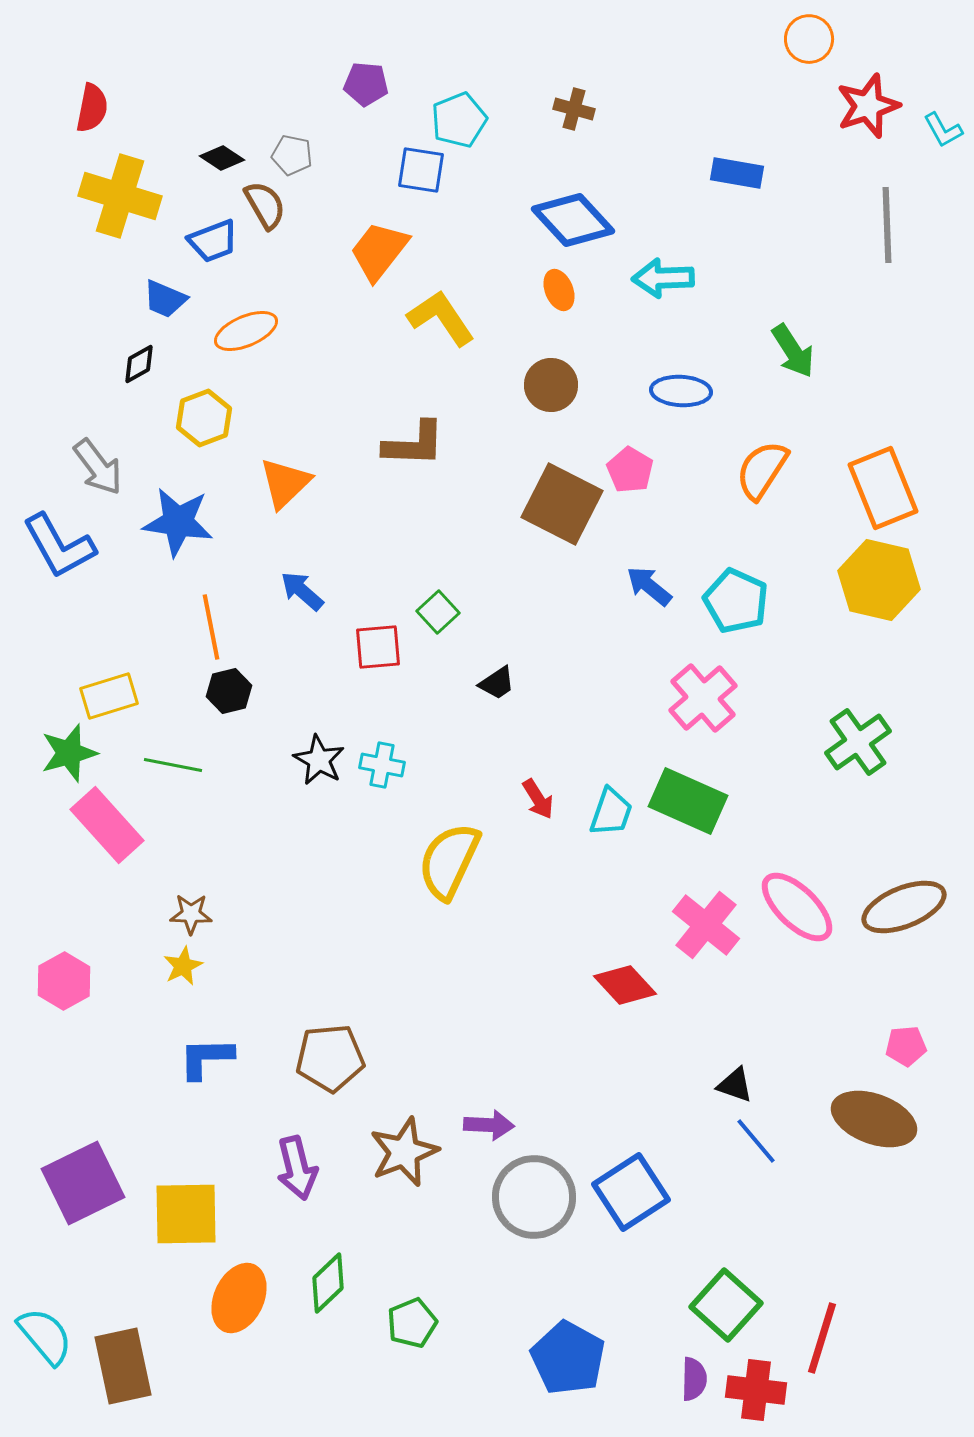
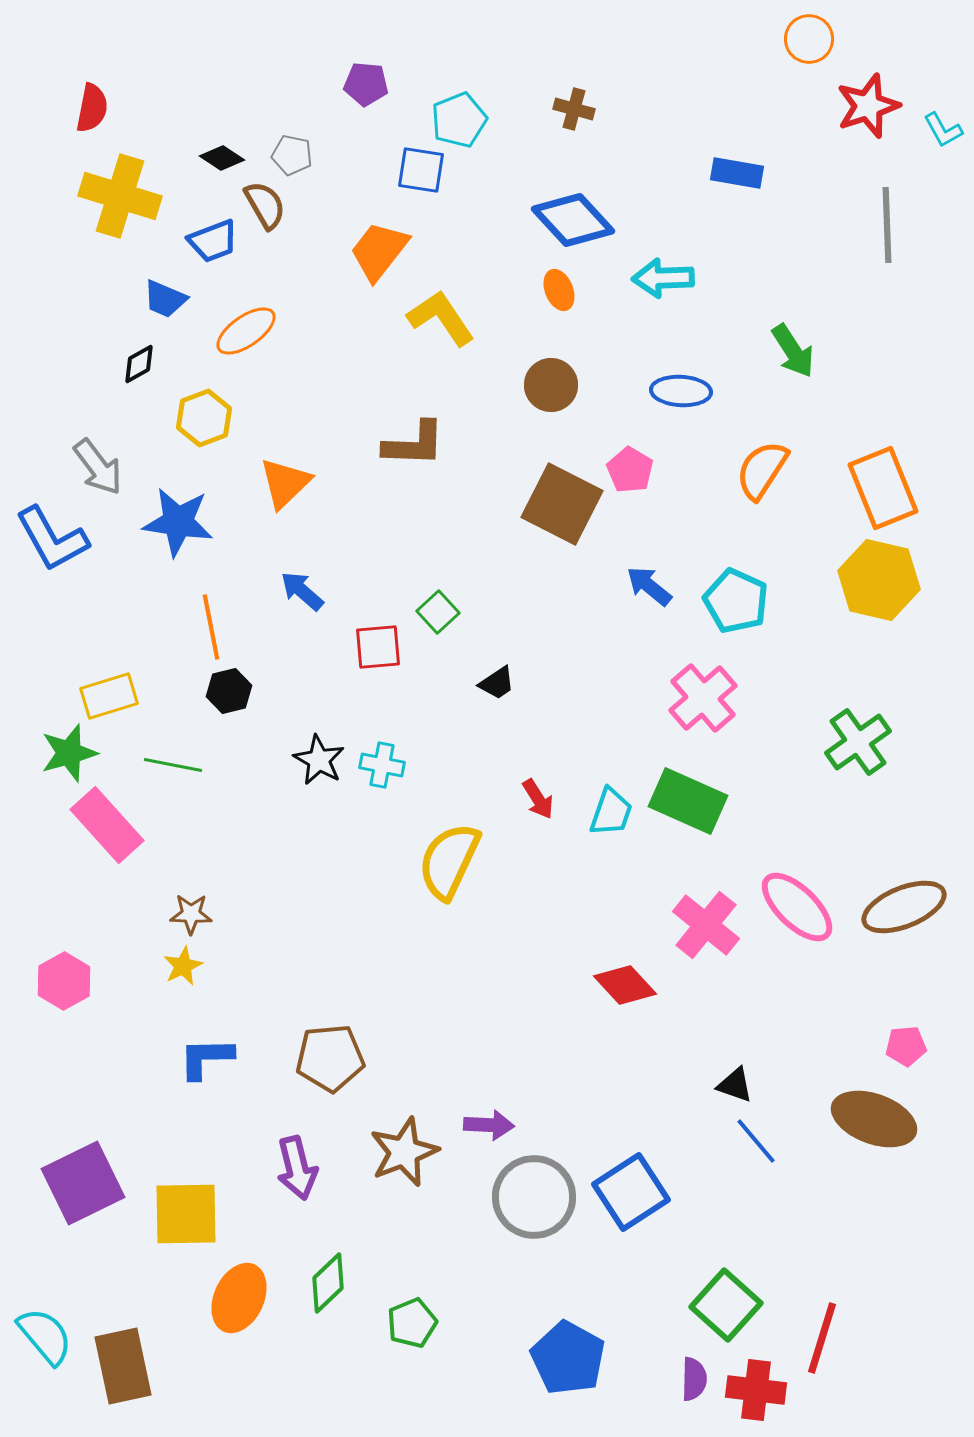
orange ellipse at (246, 331): rotated 12 degrees counterclockwise
blue L-shape at (59, 546): moved 7 px left, 7 px up
